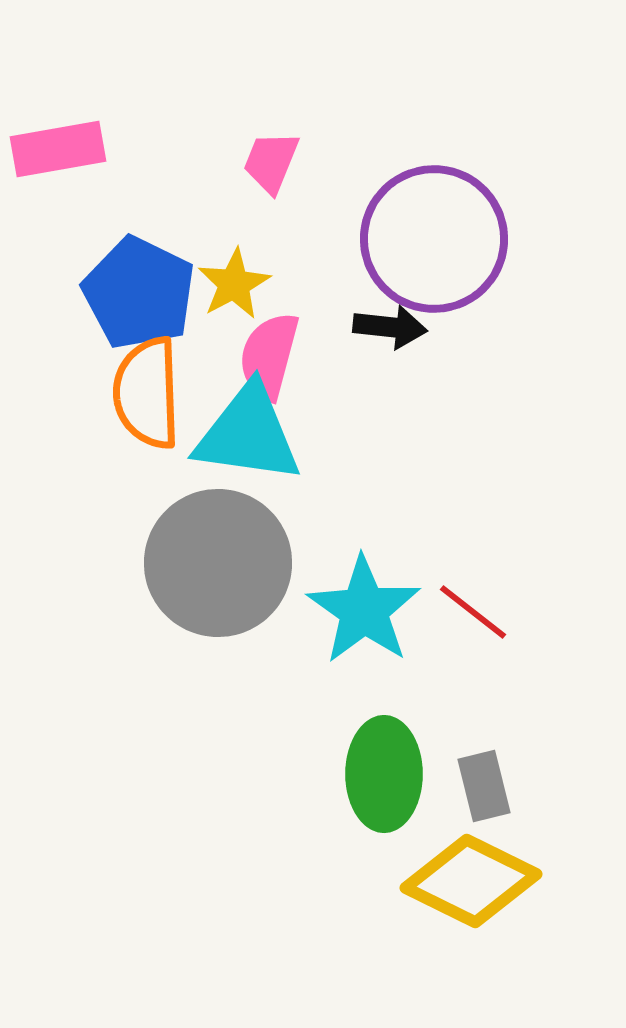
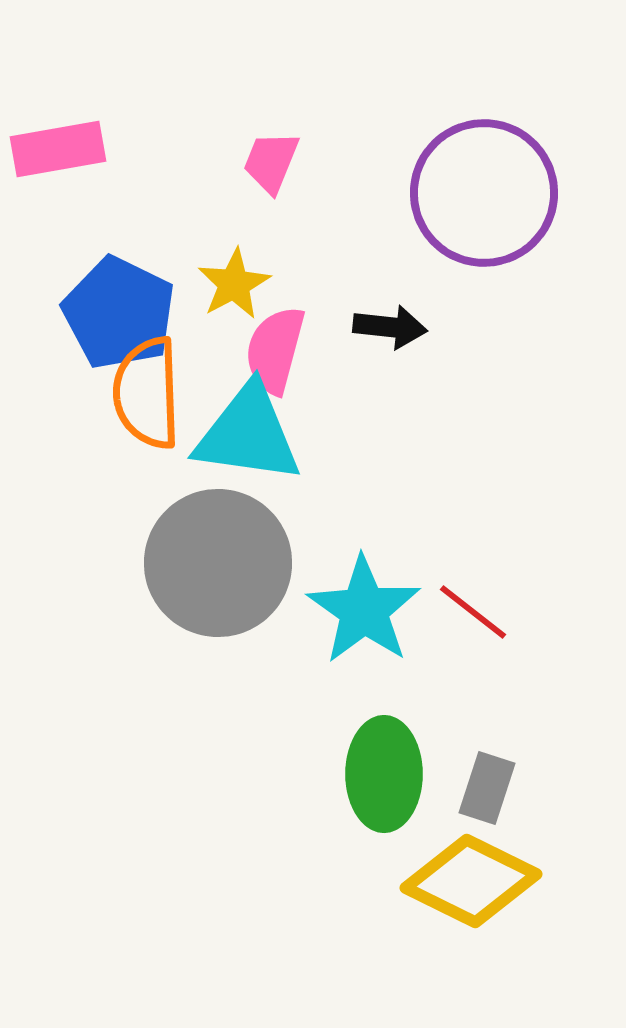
purple circle: moved 50 px right, 46 px up
blue pentagon: moved 20 px left, 20 px down
pink semicircle: moved 6 px right, 6 px up
gray rectangle: moved 3 px right, 2 px down; rotated 32 degrees clockwise
